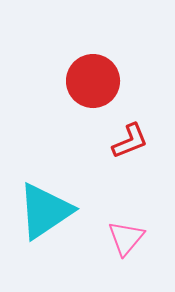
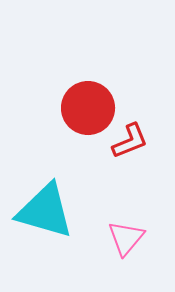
red circle: moved 5 px left, 27 px down
cyan triangle: rotated 50 degrees clockwise
